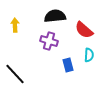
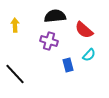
cyan semicircle: rotated 40 degrees clockwise
